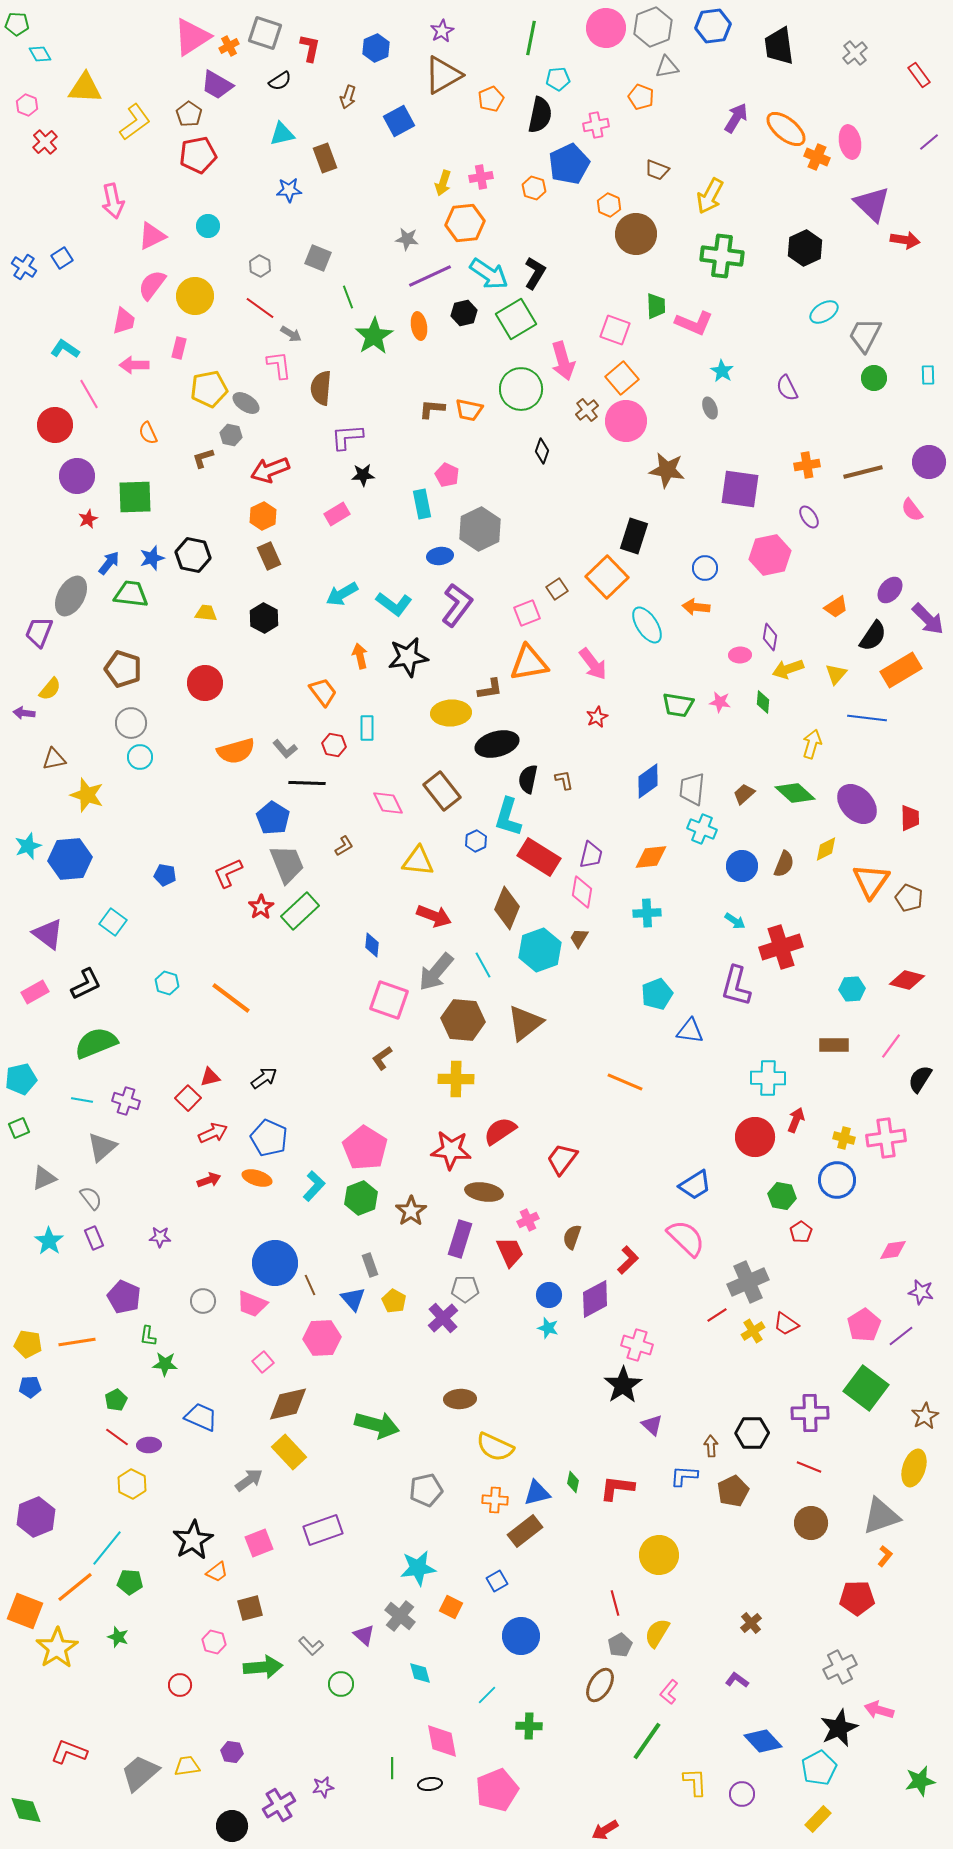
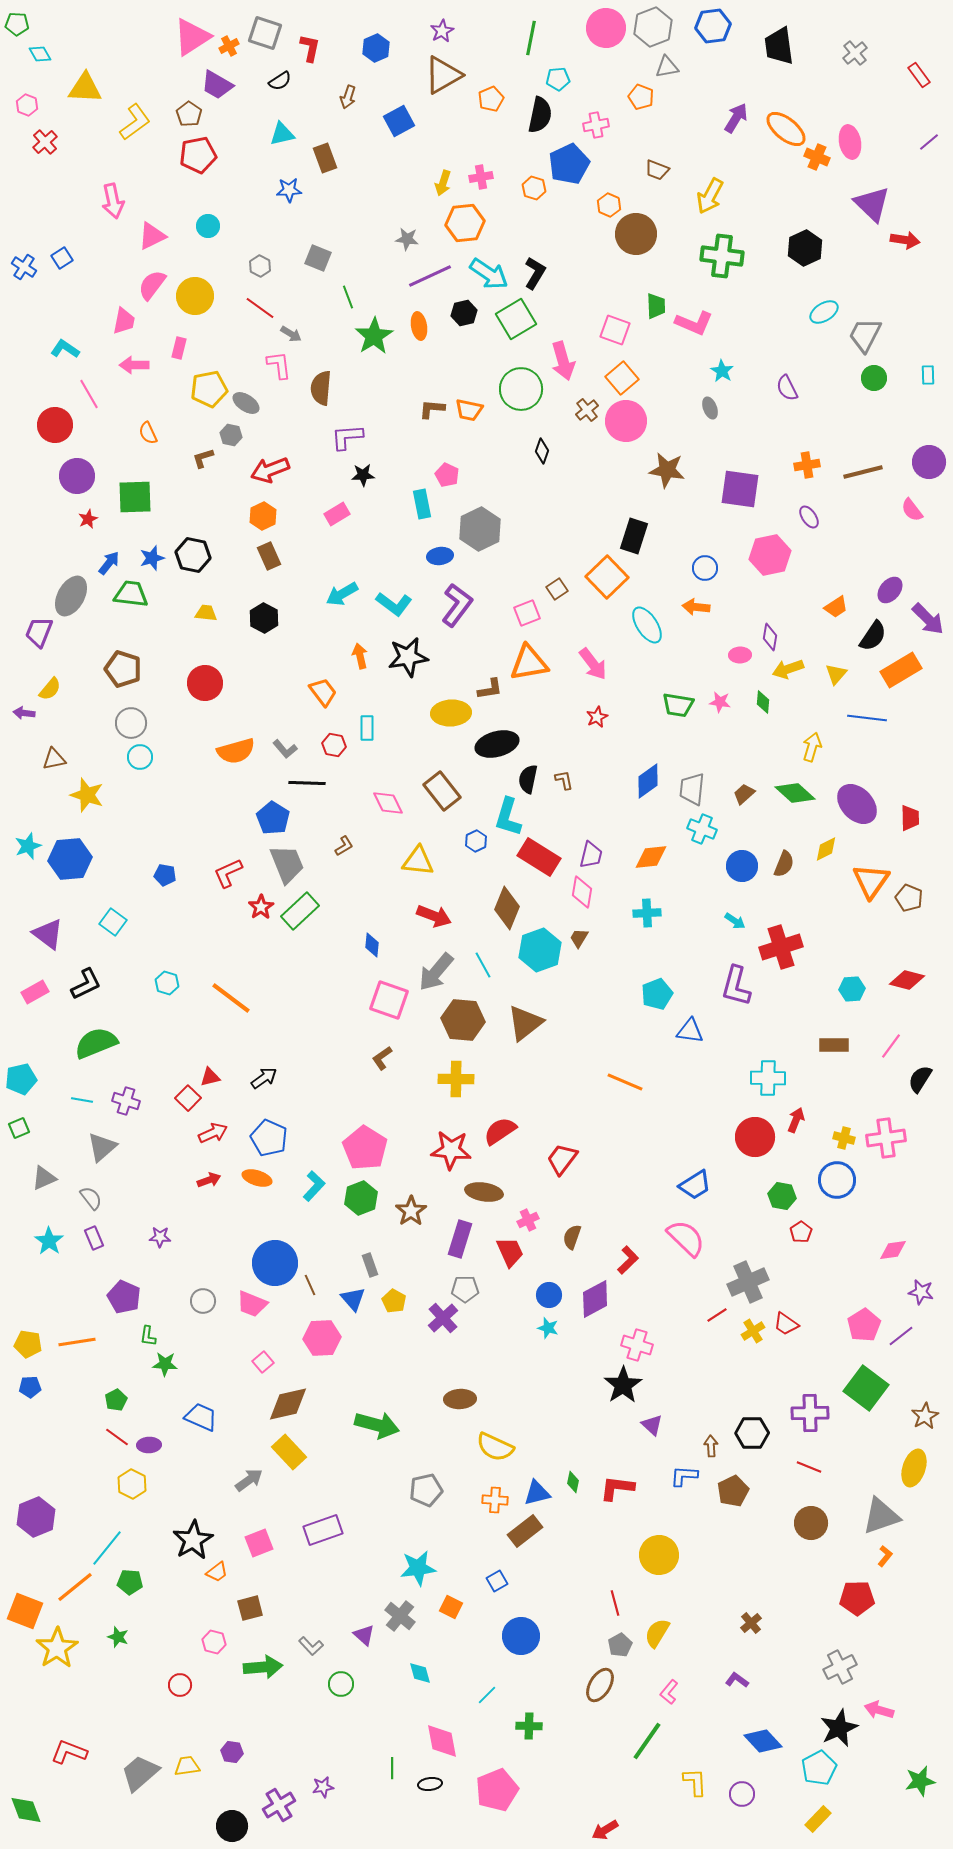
yellow arrow at (812, 744): moved 3 px down
